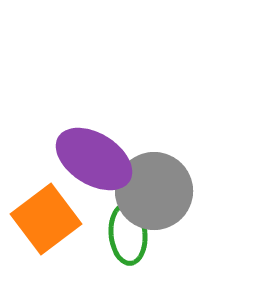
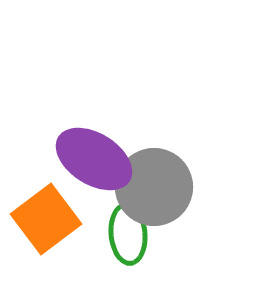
gray circle: moved 4 px up
